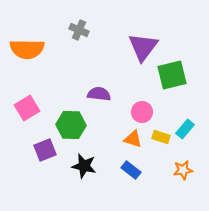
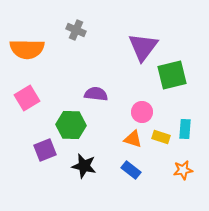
gray cross: moved 3 px left
purple semicircle: moved 3 px left
pink square: moved 10 px up
cyan rectangle: rotated 36 degrees counterclockwise
